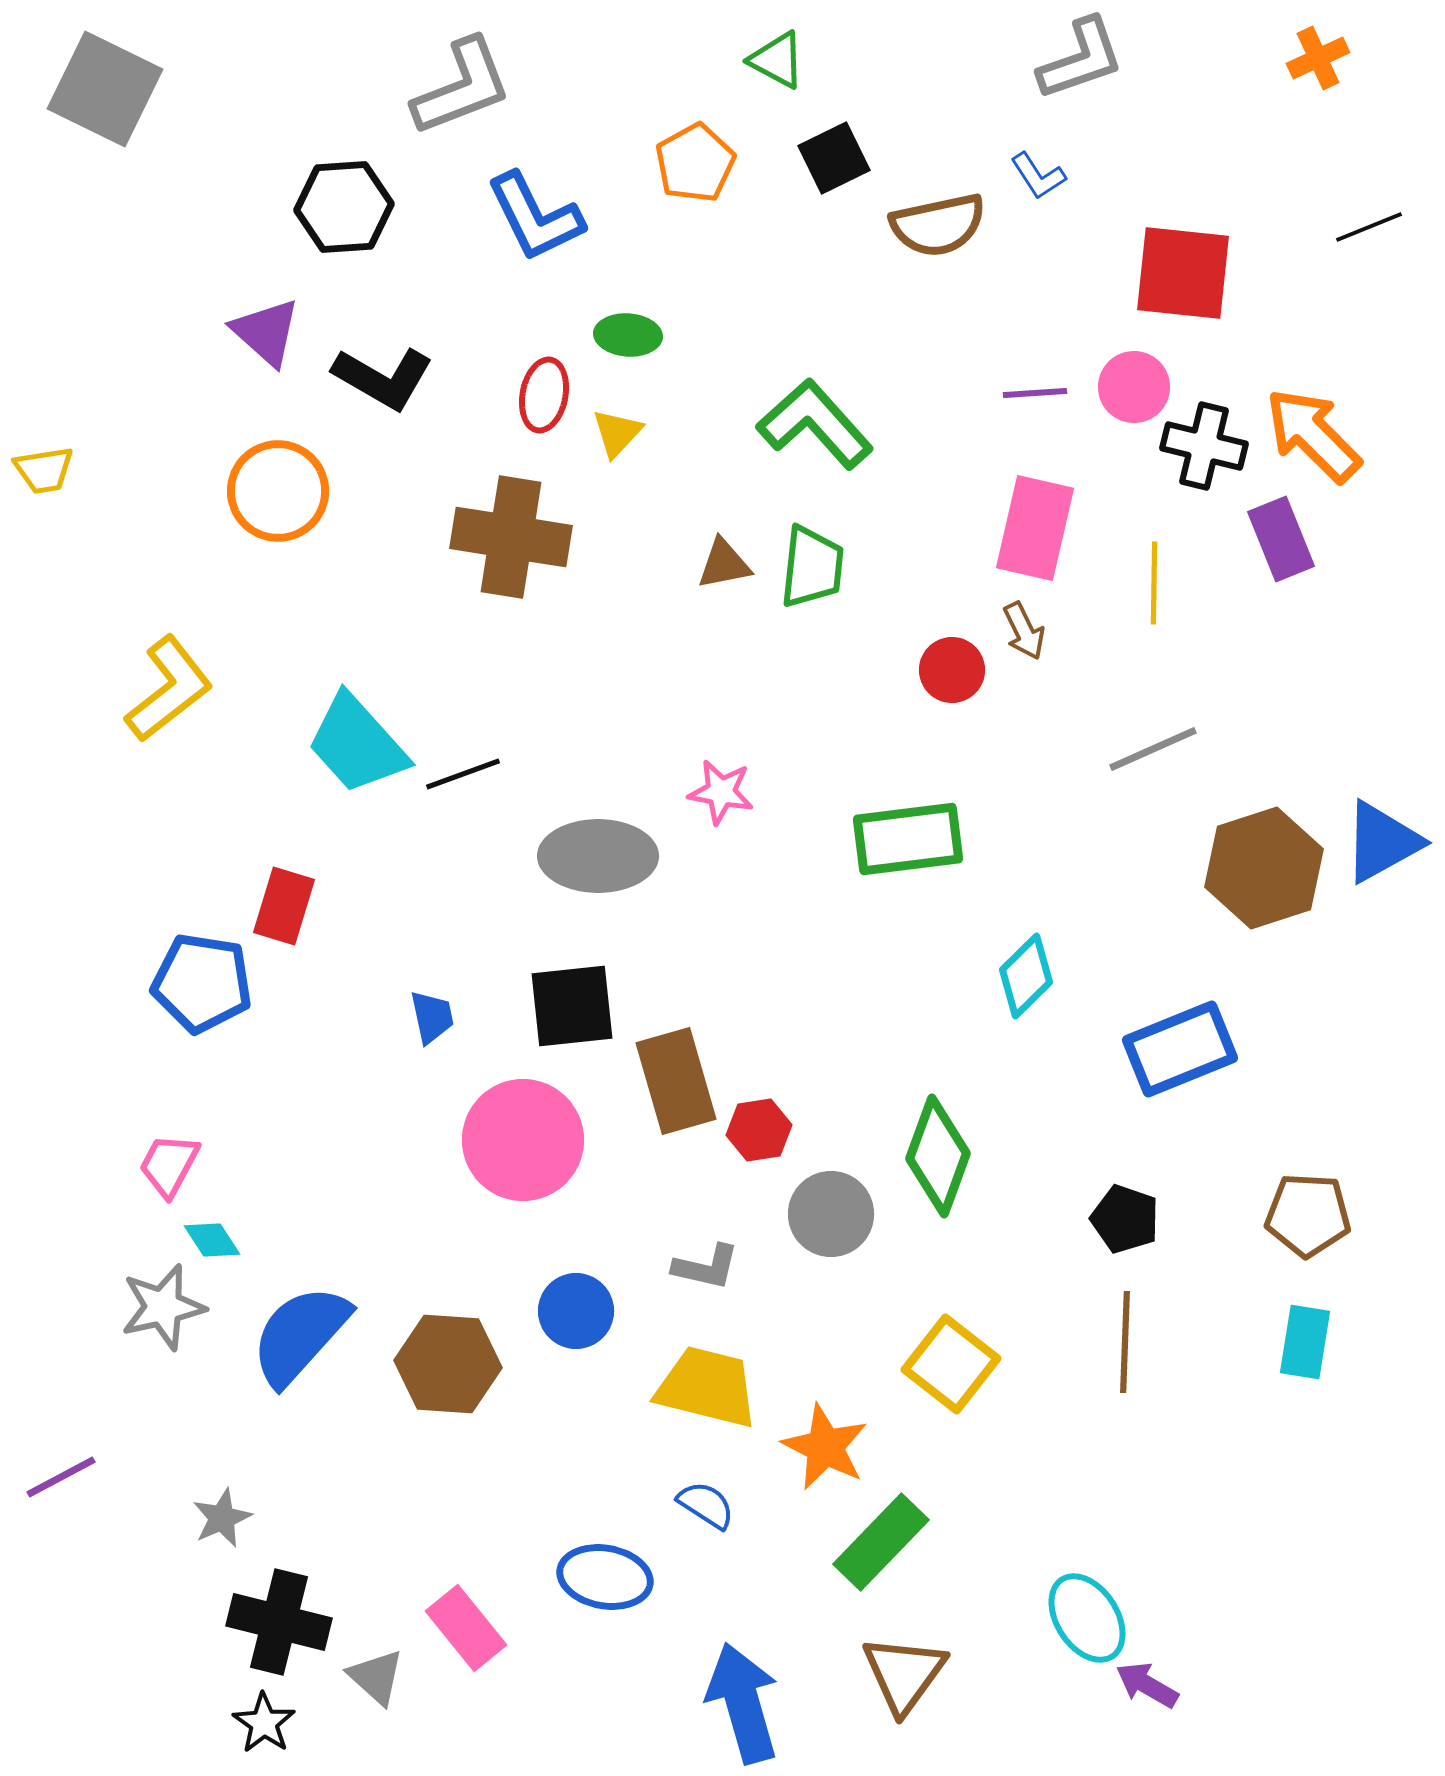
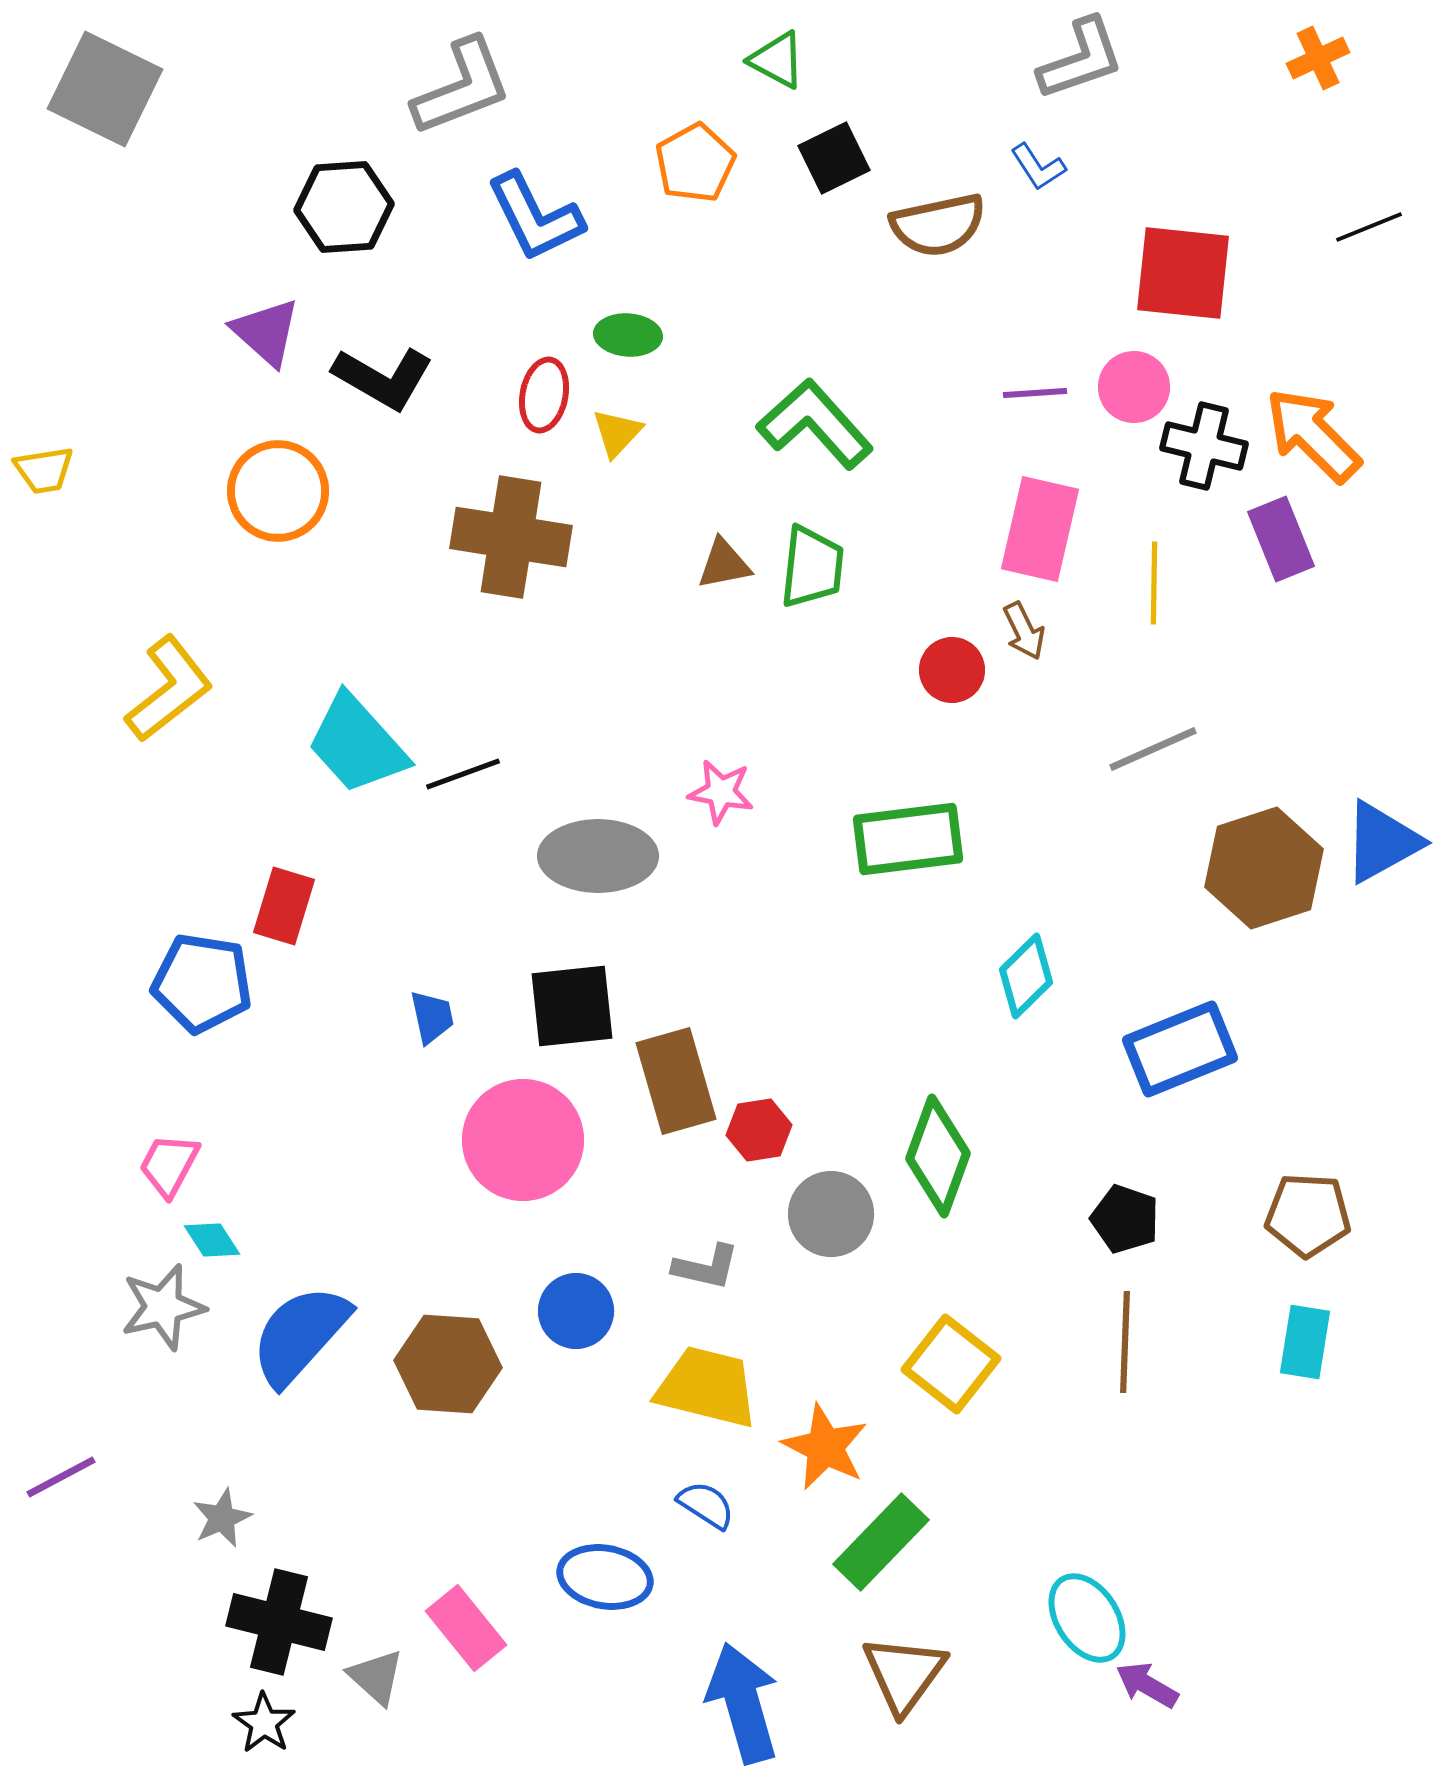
blue L-shape at (1038, 176): moved 9 px up
pink rectangle at (1035, 528): moved 5 px right, 1 px down
